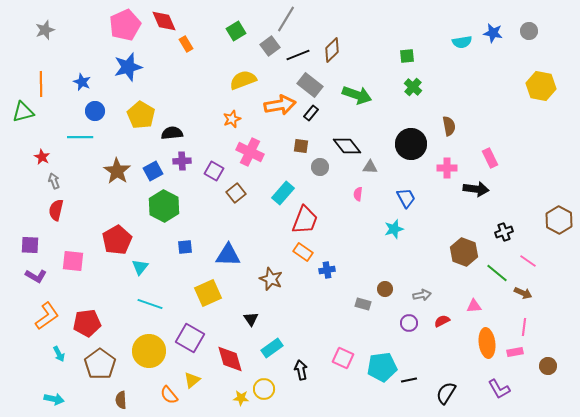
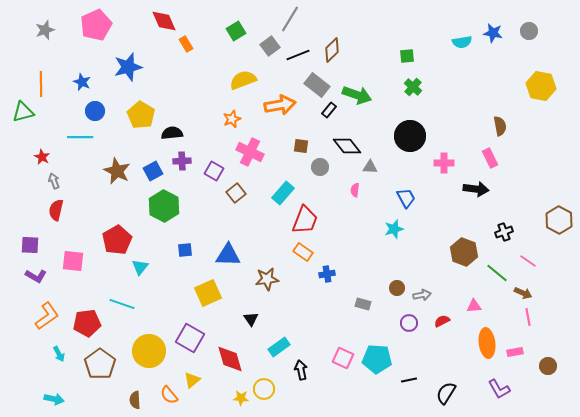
gray line at (286, 19): moved 4 px right
pink pentagon at (125, 25): moved 29 px left
gray rectangle at (310, 85): moved 7 px right
black rectangle at (311, 113): moved 18 px right, 3 px up
brown semicircle at (449, 126): moved 51 px right
black circle at (411, 144): moved 1 px left, 8 px up
pink cross at (447, 168): moved 3 px left, 5 px up
brown star at (117, 171): rotated 8 degrees counterclockwise
pink semicircle at (358, 194): moved 3 px left, 4 px up
blue square at (185, 247): moved 3 px down
blue cross at (327, 270): moved 4 px down
brown star at (271, 279): moved 4 px left; rotated 30 degrees counterclockwise
brown circle at (385, 289): moved 12 px right, 1 px up
cyan line at (150, 304): moved 28 px left
pink line at (524, 327): moved 4 px right, 10 px up; rotated 18 degrees counterclockwise
cyan rectangle at (272, 348): moved 7 px right, 1 px up
cyan pentagon at (382, 367): moved 5 px left, 8 px up; rotated 12 degrees clockwise
brown semicircle at (121, 400): moved 14 px right
